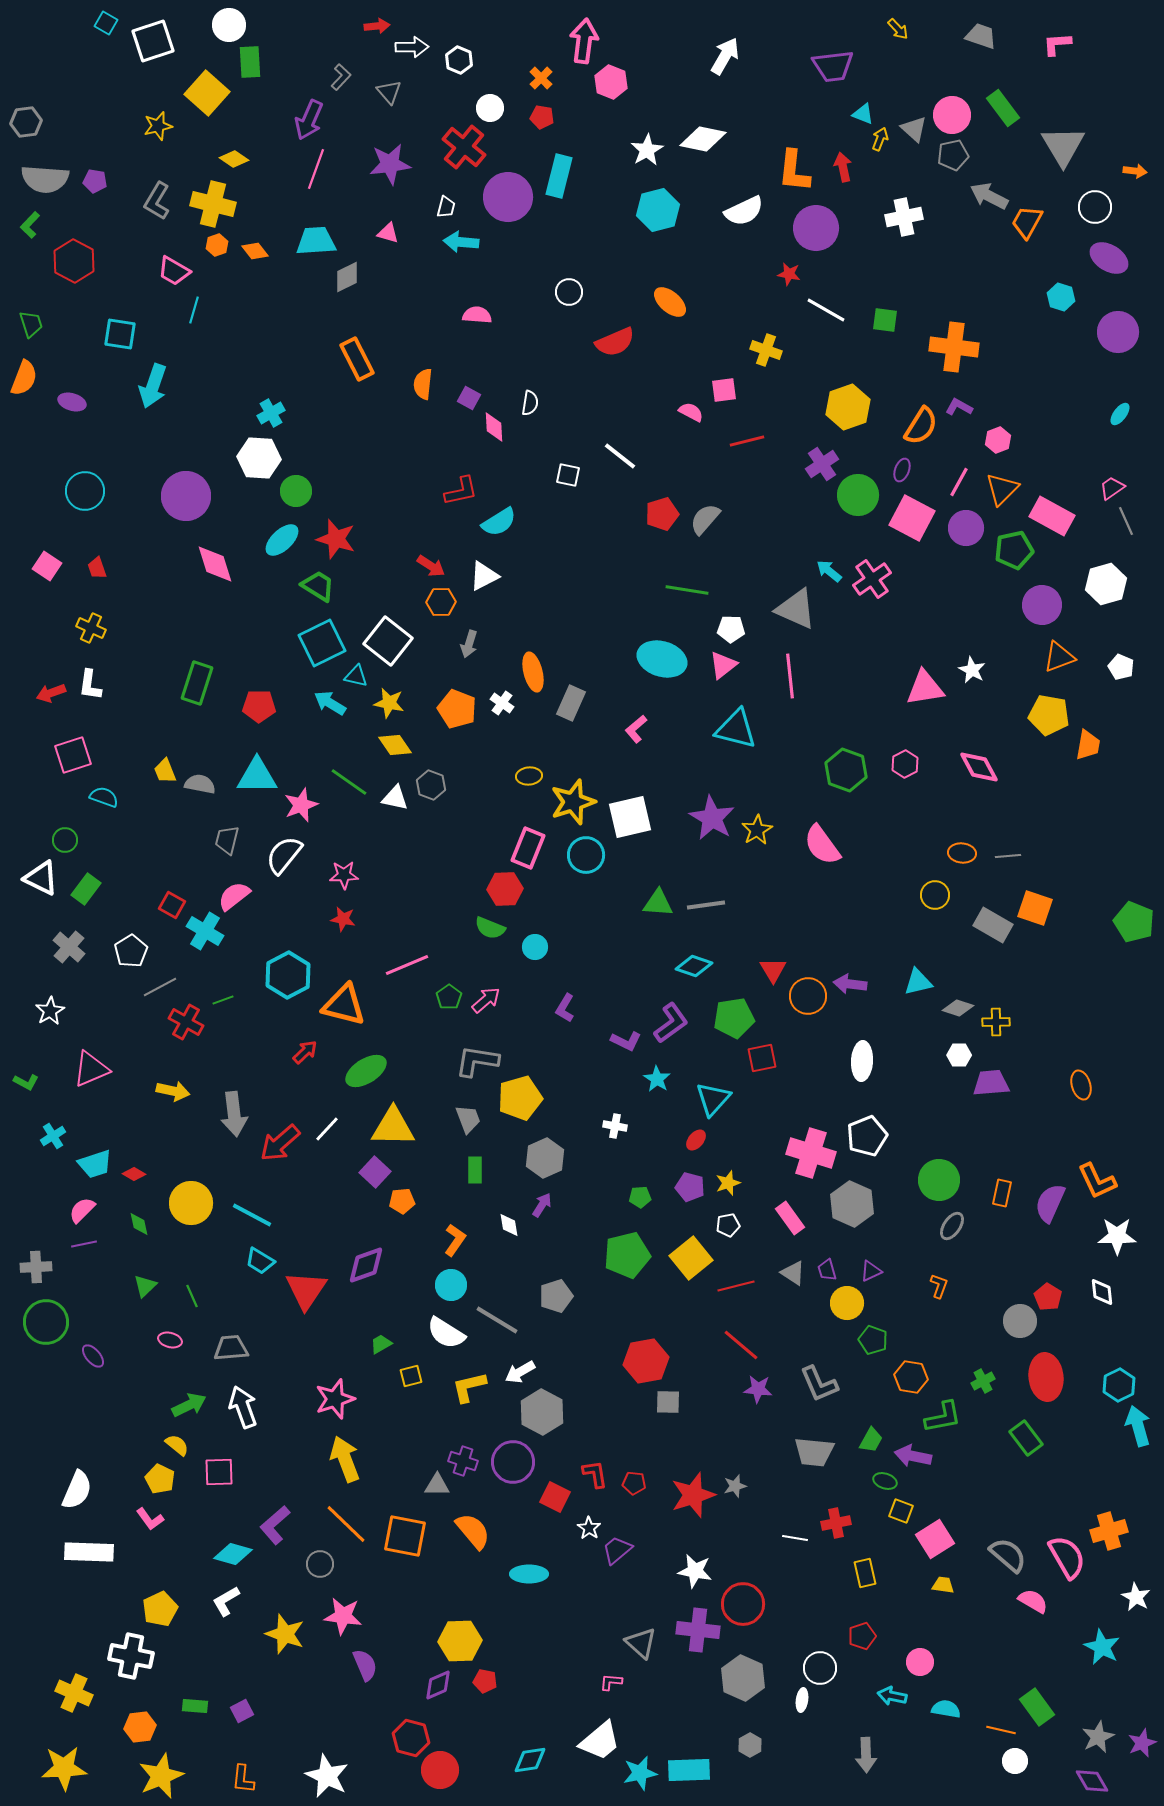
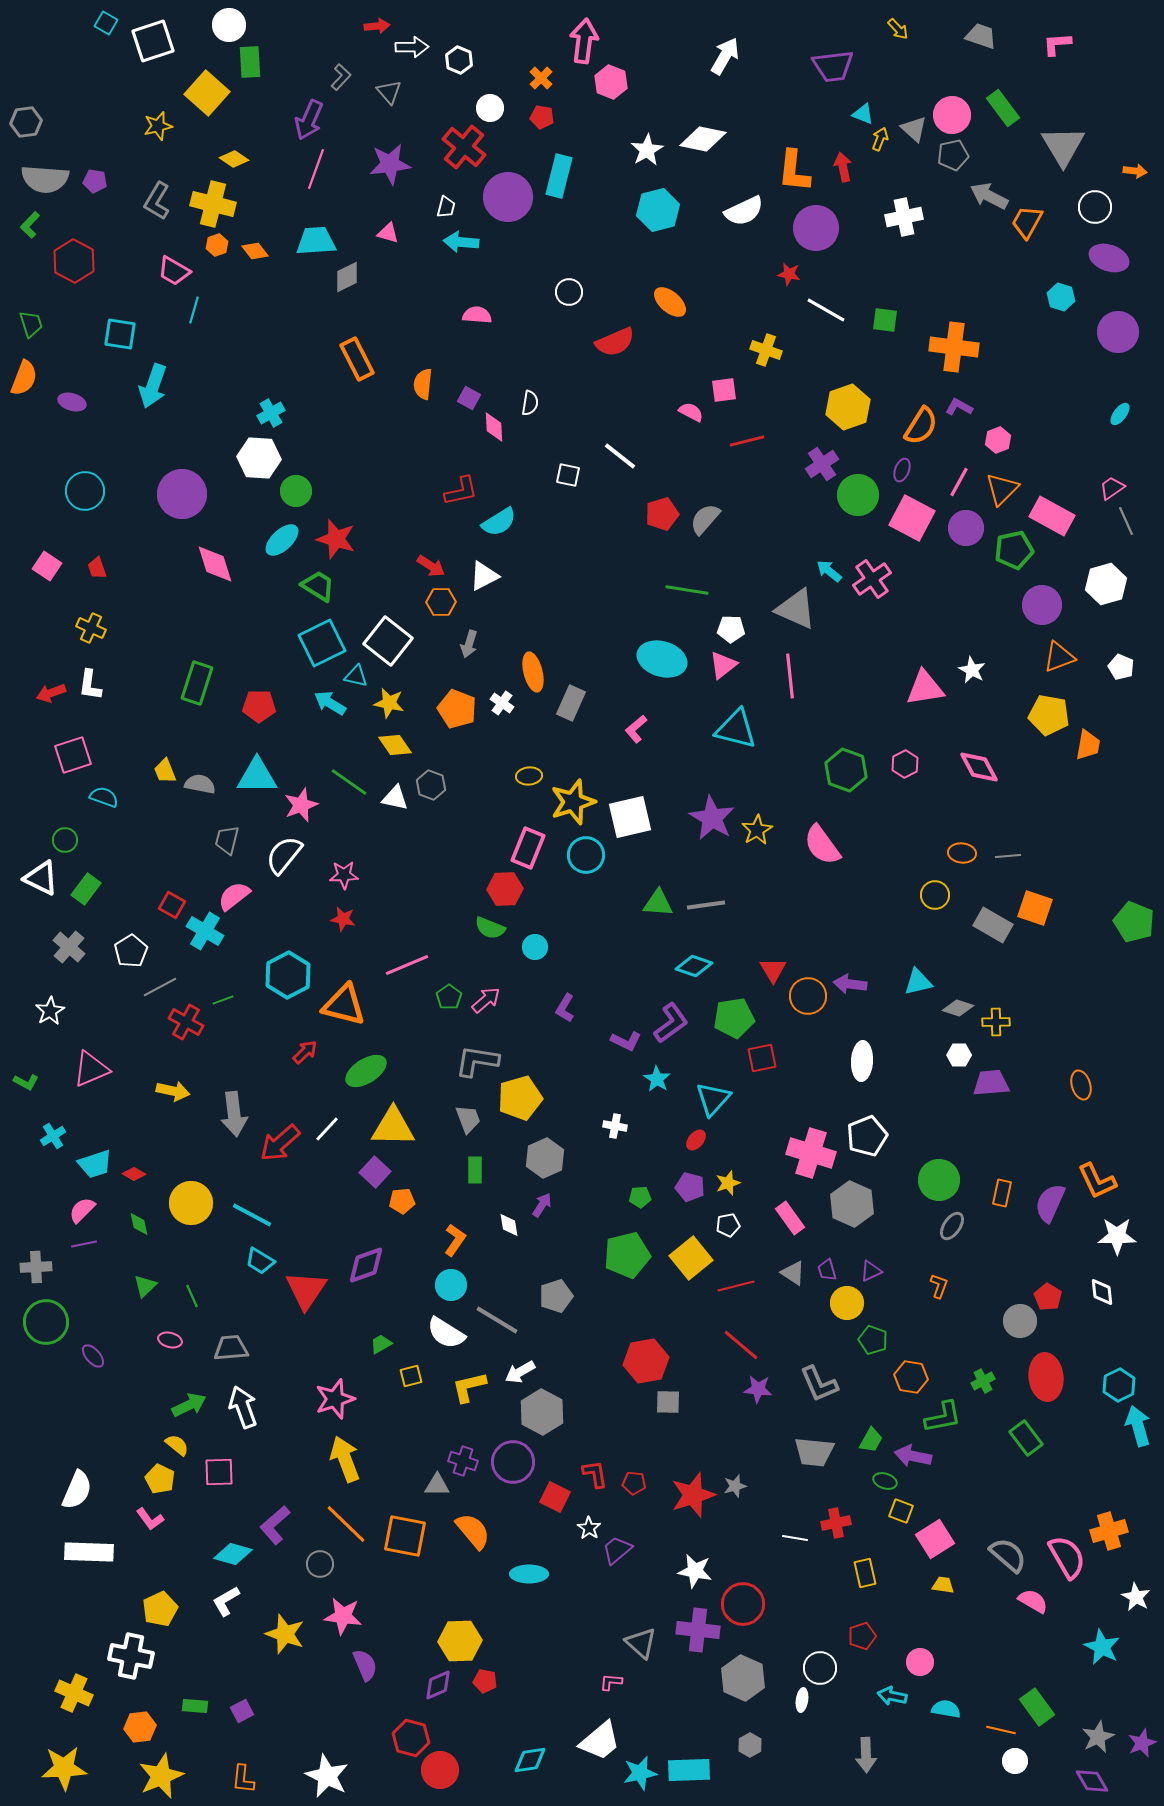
purple ellipse at (1109, 258): rotated 12 degrees counterclockwise
purple circle at (186, 496): moved 4 px left, 2 px up
